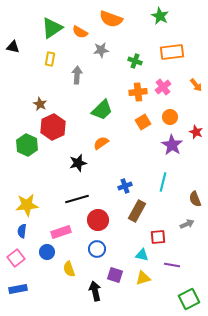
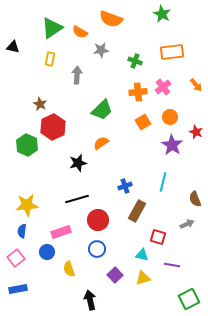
green star at (160, 16): moved 2 px right, 2 px up
red square at (158, 237): rotated 21 degrees clockwise
purple square at (115, 275): rotated 28 degrees clockwise
black arrow at (95, 291): moved 5 px left, 9 px down
